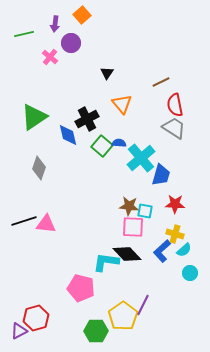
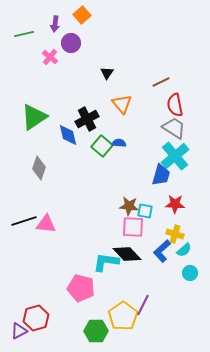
cyan cross: moved 34 px right, 2 px up
